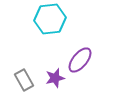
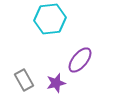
purple star: moved 1 px right, 5 px down
